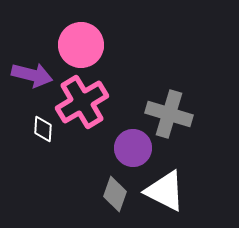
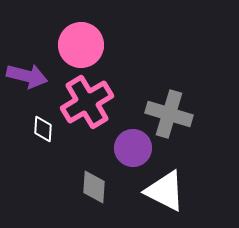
purple arrow: moved 5 px left, 1 px down
pink cross: moved 5 px right
gray diamond: moved 21 px left, 7 px up; rotated 16 degrees counterclockwise
